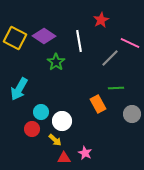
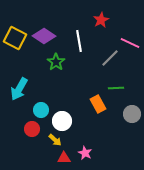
cyan circle: moved 2 px up
